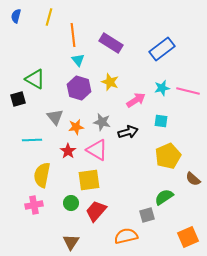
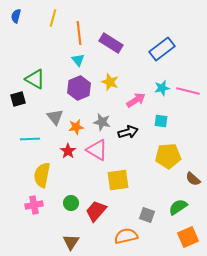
yellow line: moved 4 px right, 1 px down
orange line: moved 6 px right, 2 px up
purple hexagon: rotated 20 degrees clockwise
cyan line: moved 2 px left, 1 px up
yellow pentagon: rotated 20 degrees clockwise
yellow square: moved 29 px right
green semicircle: moved 14 px right, 10 px down
gray square: rotated 35 degrees clockwise
